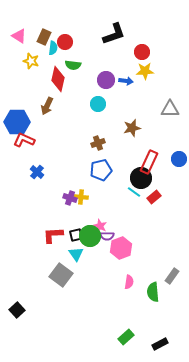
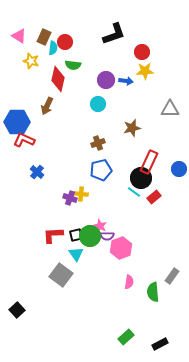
blue circle at (179, 159): moved 10 px down
yellow cross at (81, 197): moved 3 px up
